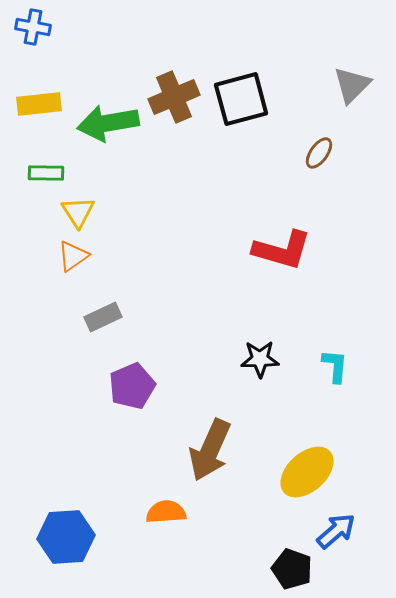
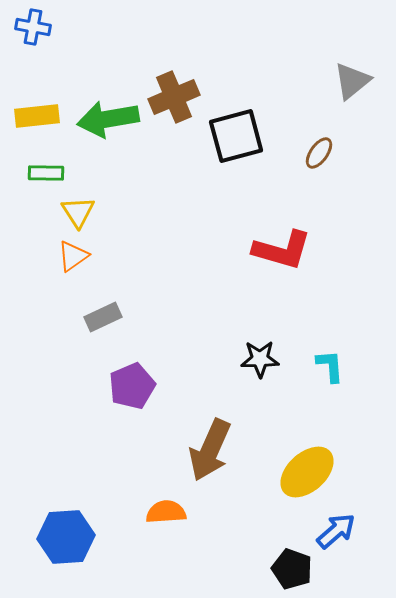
gray triangle: moved 4 px up; rotated 6 degrees clockwise
black square: moved 5 px left, 37 px down
yellow rectangle: moved 2 px left, 12 px down
green arrow: moved 4 px up
cyan L-shape: moved 5 px left; rotated 9 degrees counterclockwise
